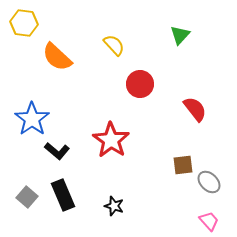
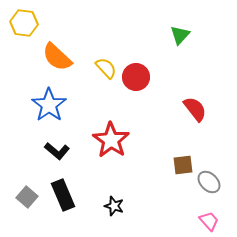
yellow semicircle: moved 8 px left, 23 px down
red circle: moved 4 px left, 7 px up
blue star: moved 17 px right, 14 px up
